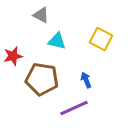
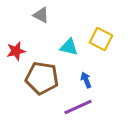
cyan triangle: moved 12 px right, 6 px down
red star: moved 3 px right, 5 px up
brown pentagon: moved 1 px up
purple line: moved 4 px right, 1 px up
